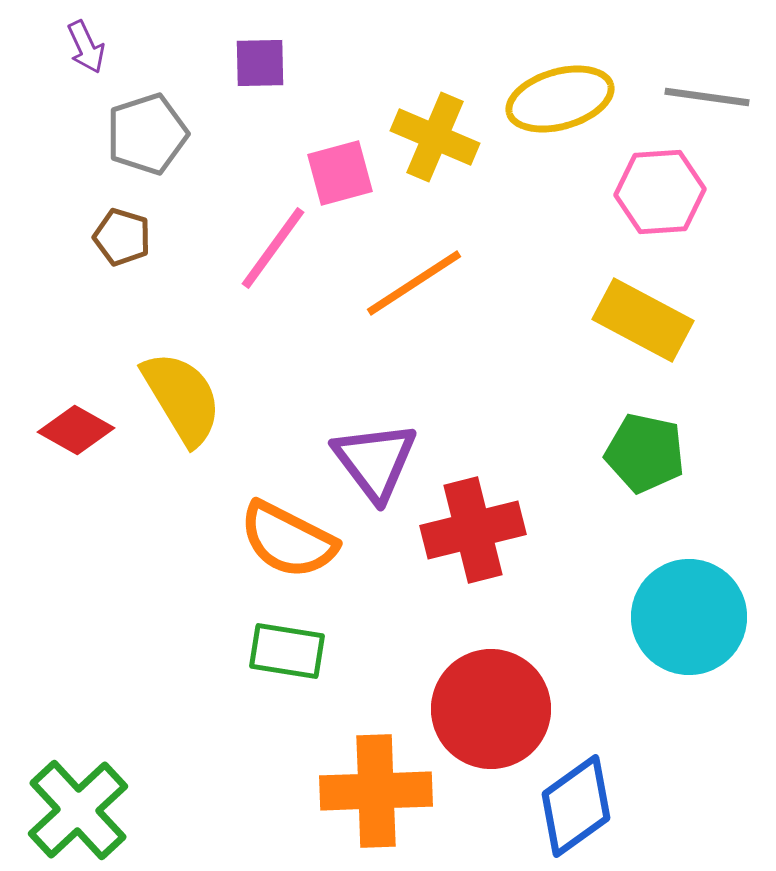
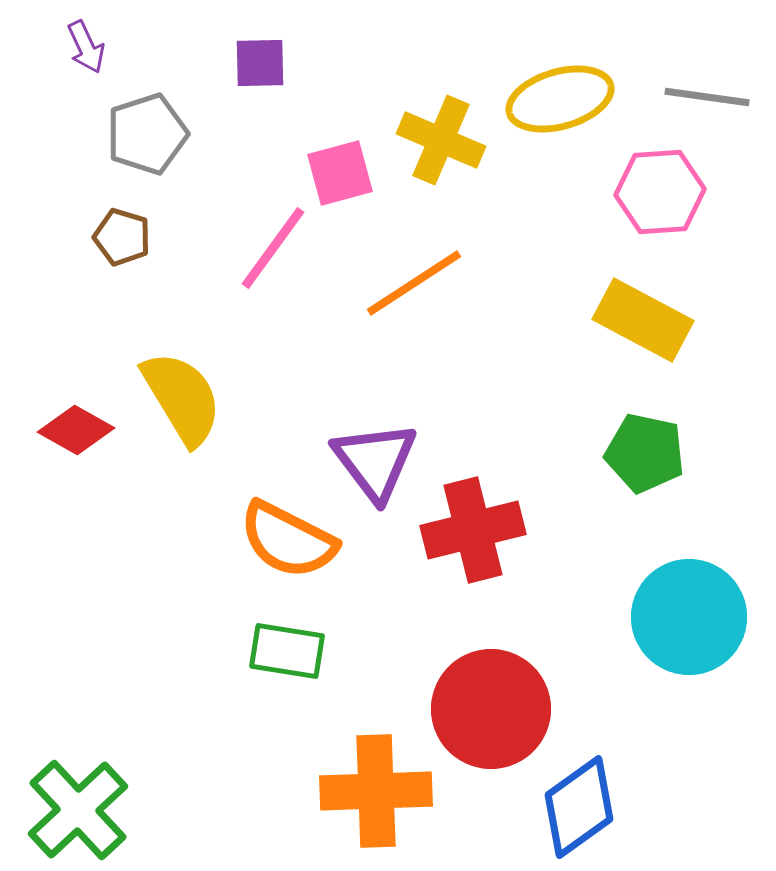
yellow cross: moved 6 px right, 3 px down
blue diamond: moved 3 px right, 1 px down
